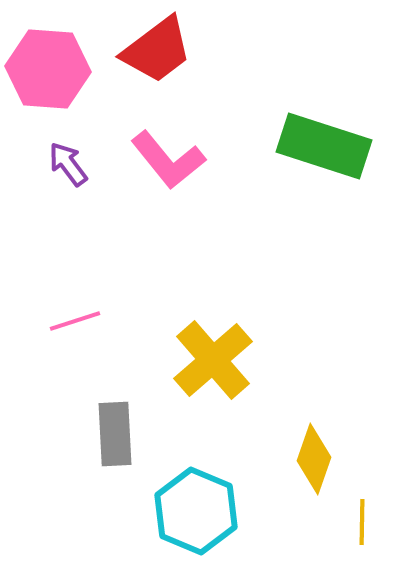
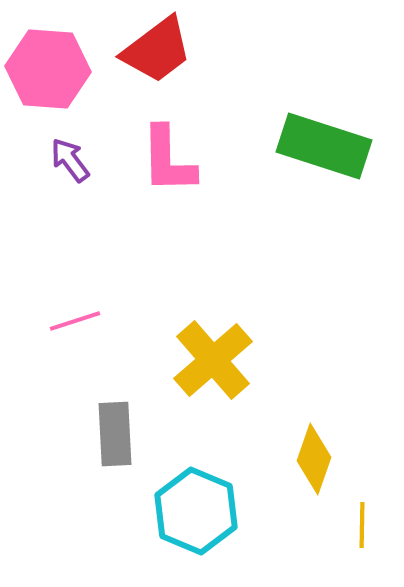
pink L-shape: rotated 38 degrees clockwise
purple arrow: moved 2 px right, 4 px up
yellow line: moved 3 px down
